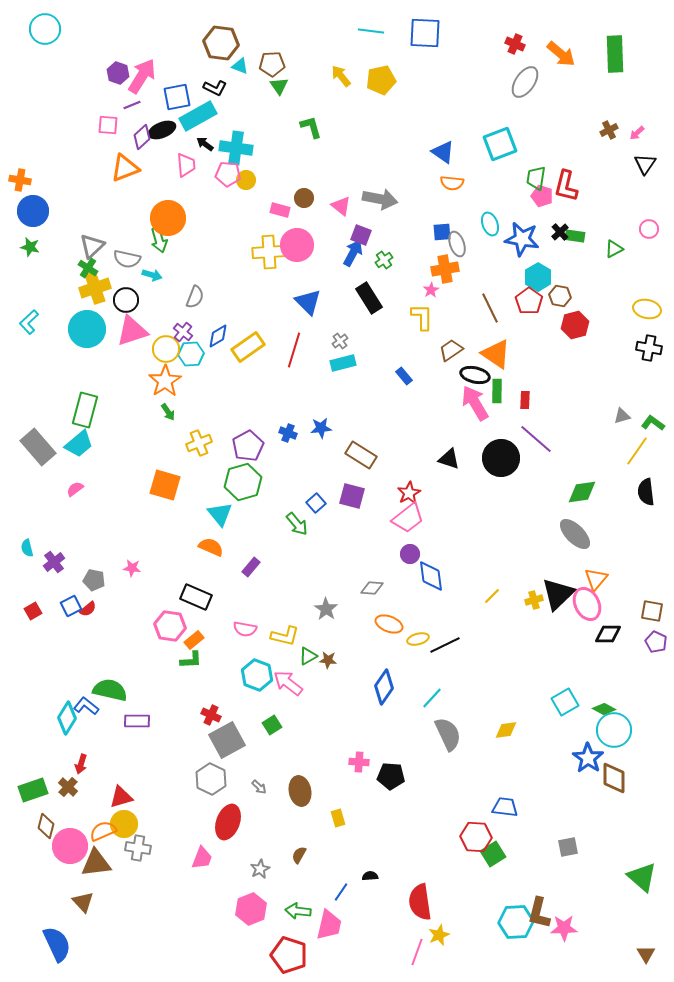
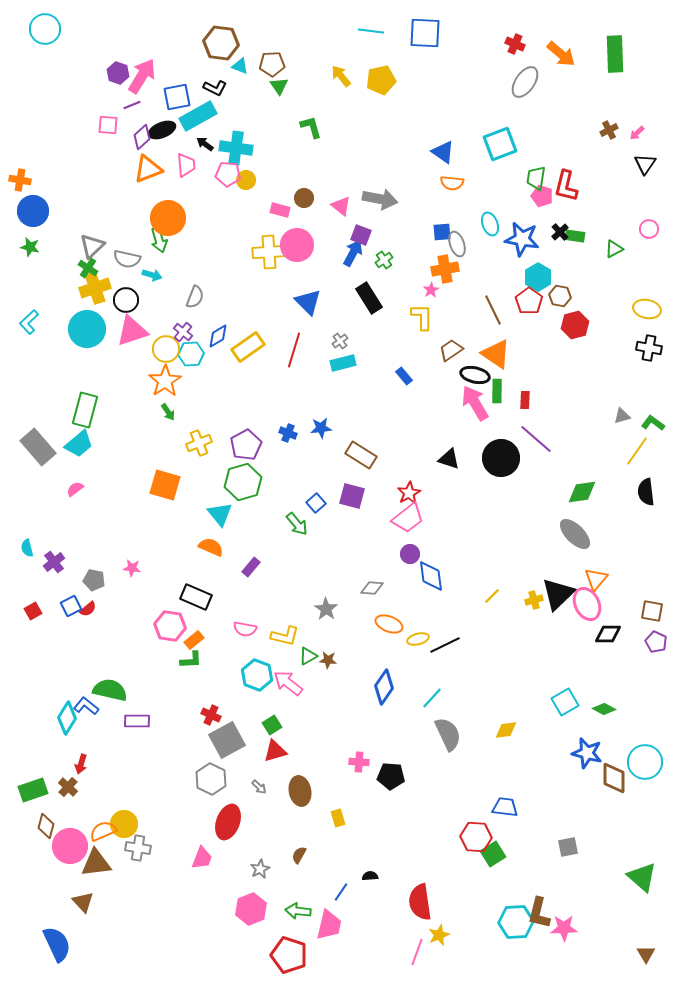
orange triangle at (125, 168): moved 23 px right, 1 px down
brown line at (490, 308): moved 3 px right, 2 px down
purple pentagon at (248, 446): moved 2 px left, 1 px up
cyan circle at (614, 730): moved 31 px right, 32 px down
blue star at (588, 758): moved 1 px left, 5 px up; rotated 20 degrees counterclockwise
red triangle at (121, 797): moved 154 px right, 46 px up
